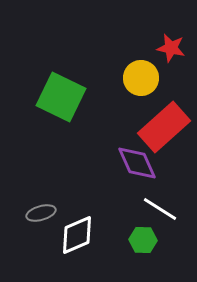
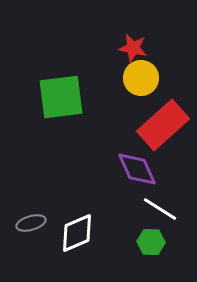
red star: moved 38 px left
green square: rotated 33 degrees counterclockwise
red rectangle: moved 1 px left, 2 px up
purple diamond: moved 6 px down
gray ellipse: moved 10 px left, 10 px down
white diamond: moved 2 px up
green hexagon: moved 8 px right, 2 px down
